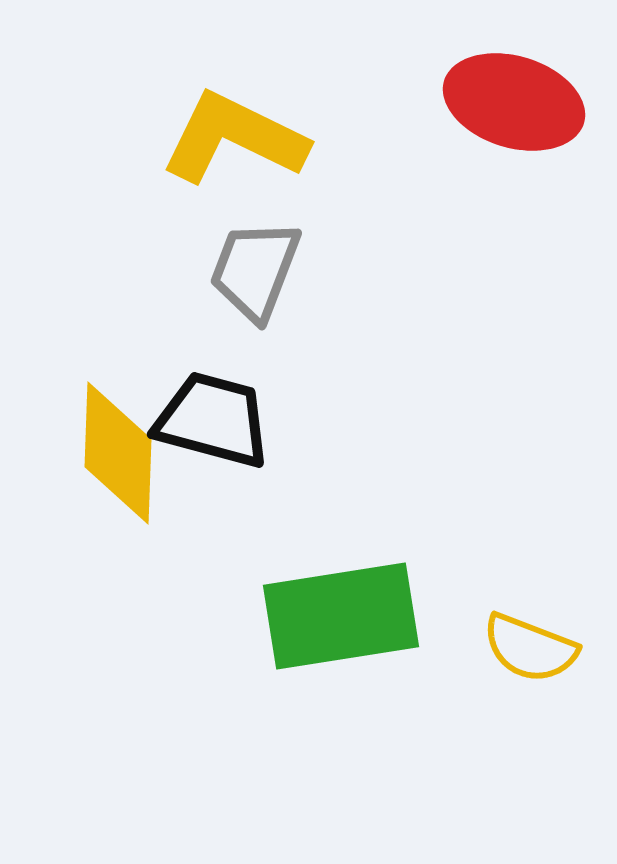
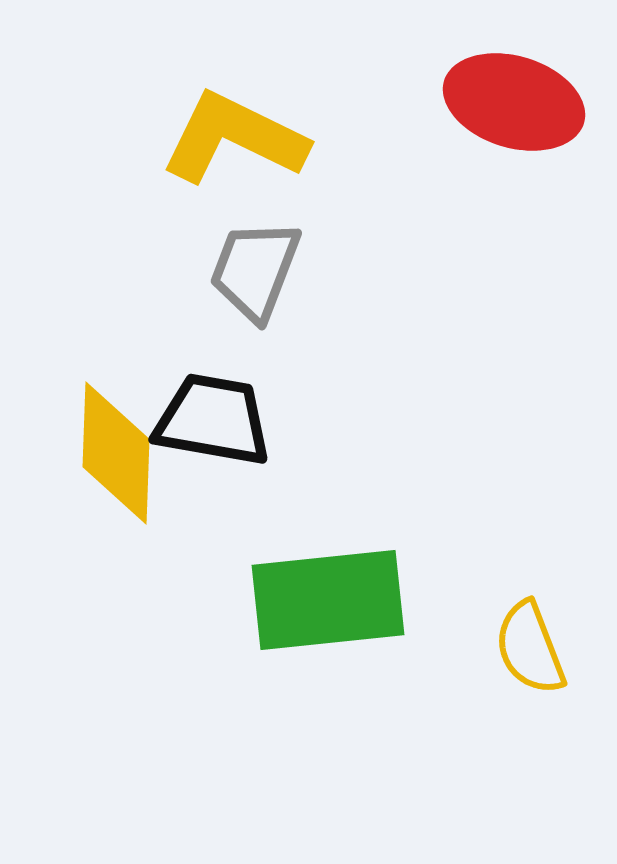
black trapezoid: rotated 5 degrees counterclockwise
yellow diamond: moved 2 px left
green rectangle: moved 13 px left, 16 px up; rotated 3 degrees clockwise
yellow semicircle: rotated 48 degrees clockwise
